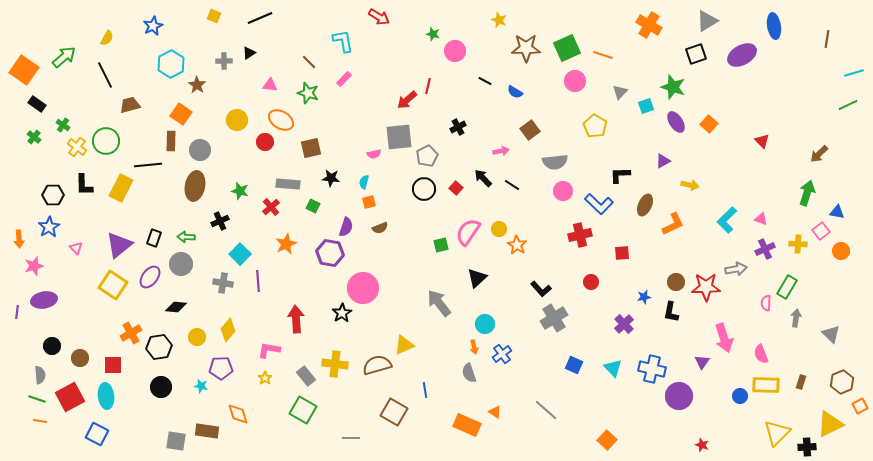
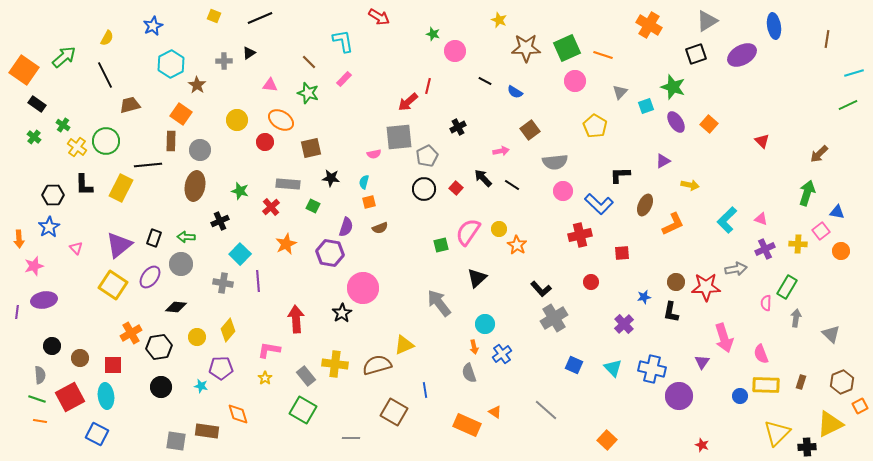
red arrow at (407, 100): moved 1 px right, 2 px down
